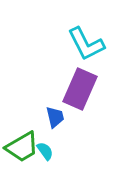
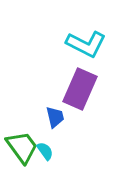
cyan L-shape: rotated 36 degrees counterclockwise
green trapezoid: rotated 96 degrees counterclockwise
